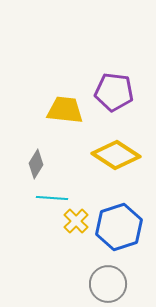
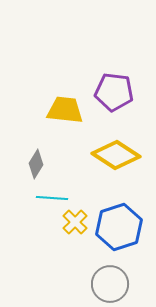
yellow cross: moved 1 px left, 1 px down
gray circle: moved 2 px right
